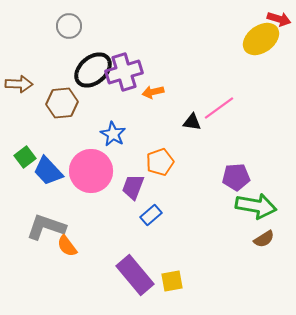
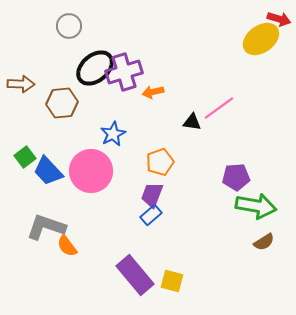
black ellipse: moved 2 px right, 2 px up
brown arrow: moved 2 px right
blue star: rotated 15 degrees clockwise
purple trapezoid: moved 19 px right, 8 px down
brown semicircle: moved 3 px down
yellow square: rotated 25 degrees clockwise
